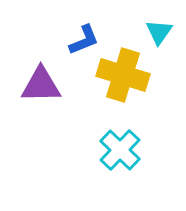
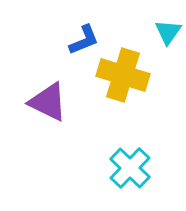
cyan triangle: moved 9 px right
purple triangle: moved 7 px right, 17 px down; rotated 27 degrees clockwise
cyan cross: moved 10 px right, 18 px down
